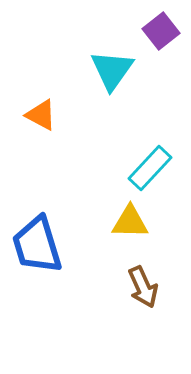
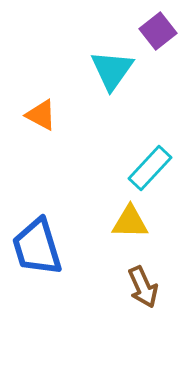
purple square: moved 3 px left
blue trapezoid: moved 2 px down
